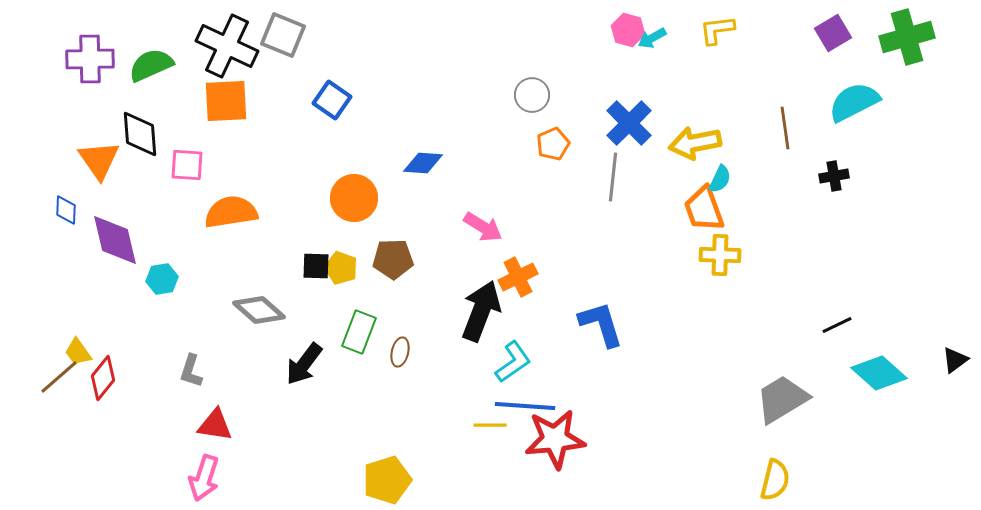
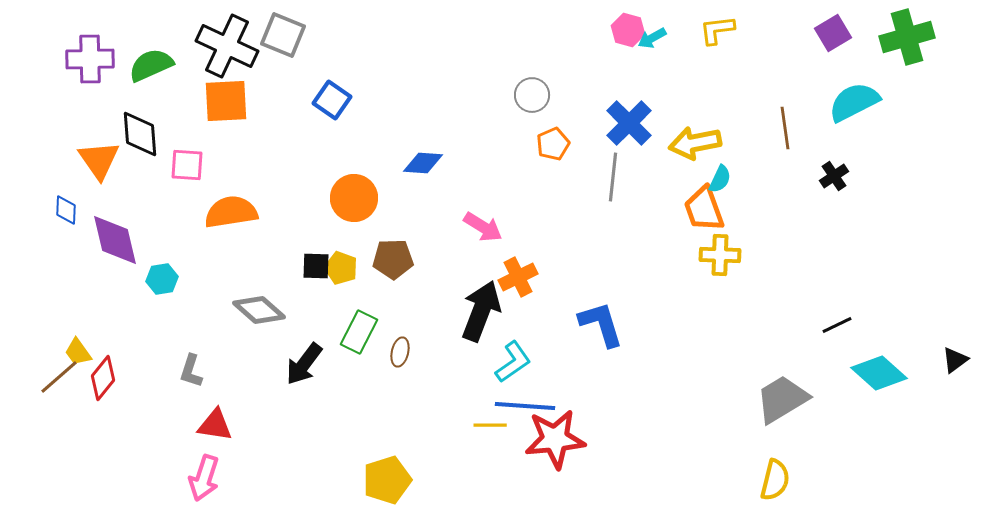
black cross at (834, 176): rotated 24 degrees counterclockwise
green rectangle at (359, 332): rotated 6 degrees clockwise
